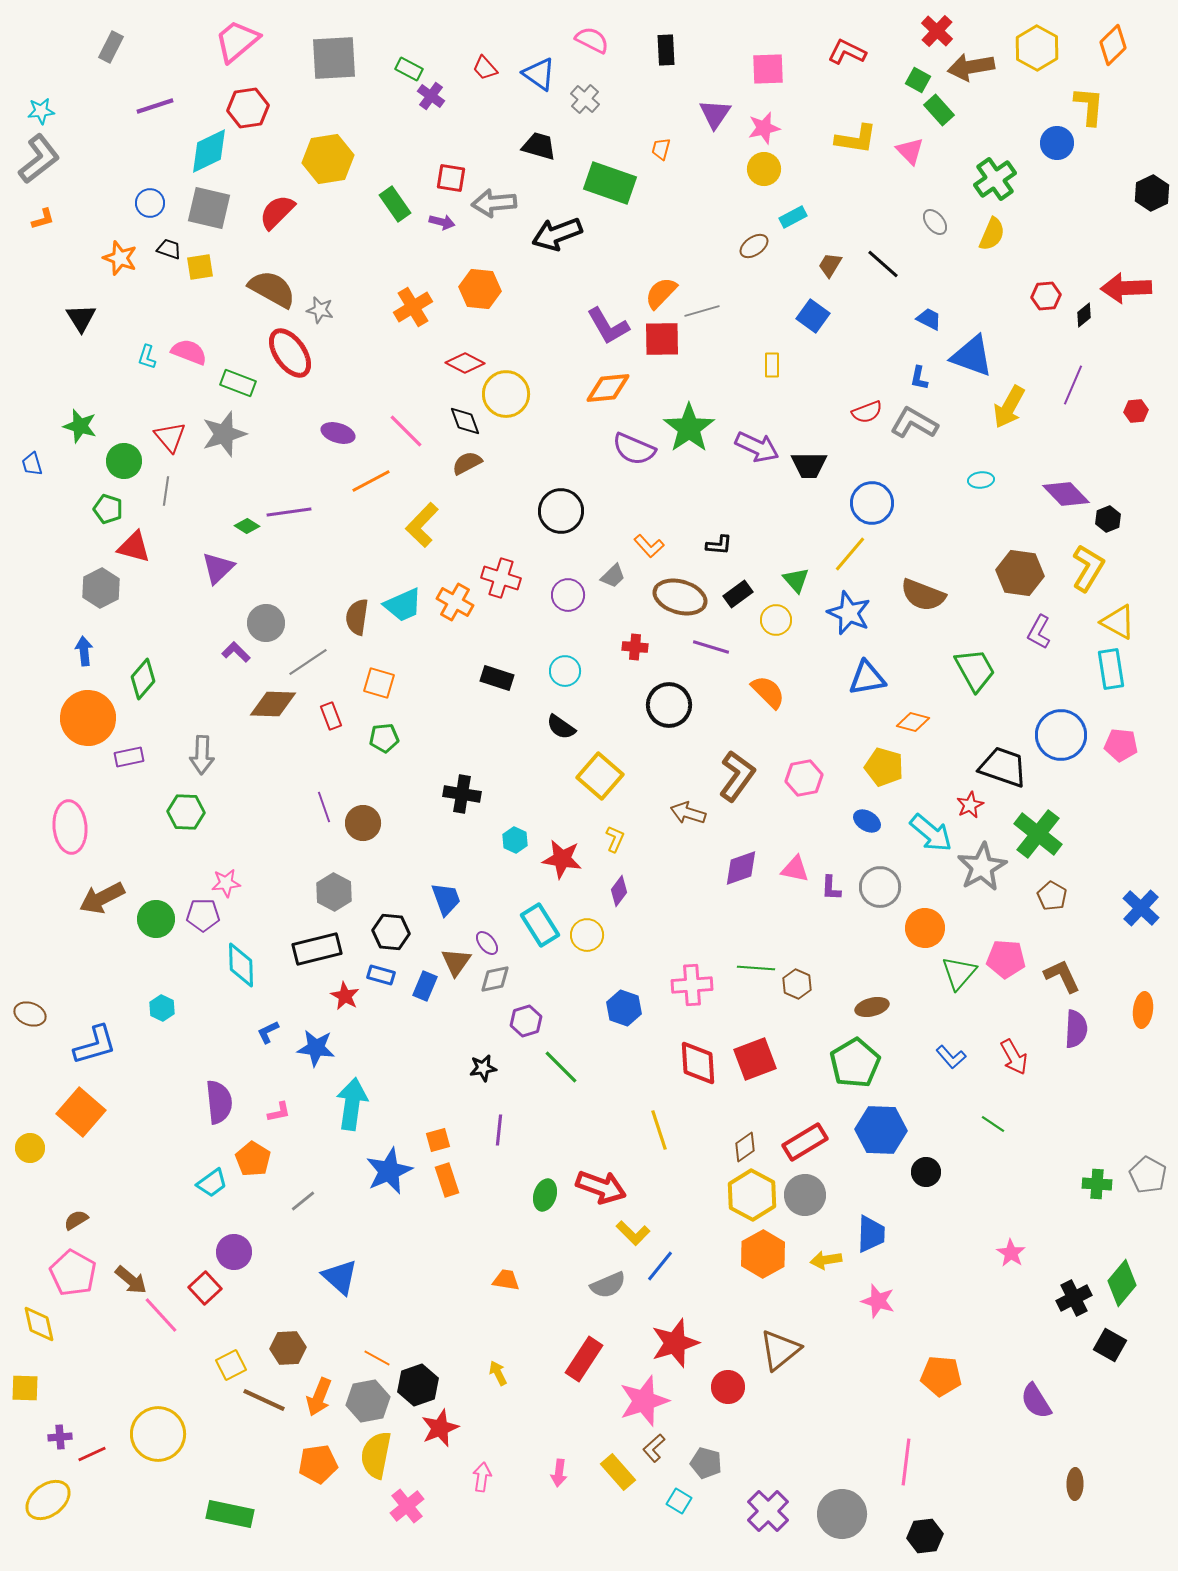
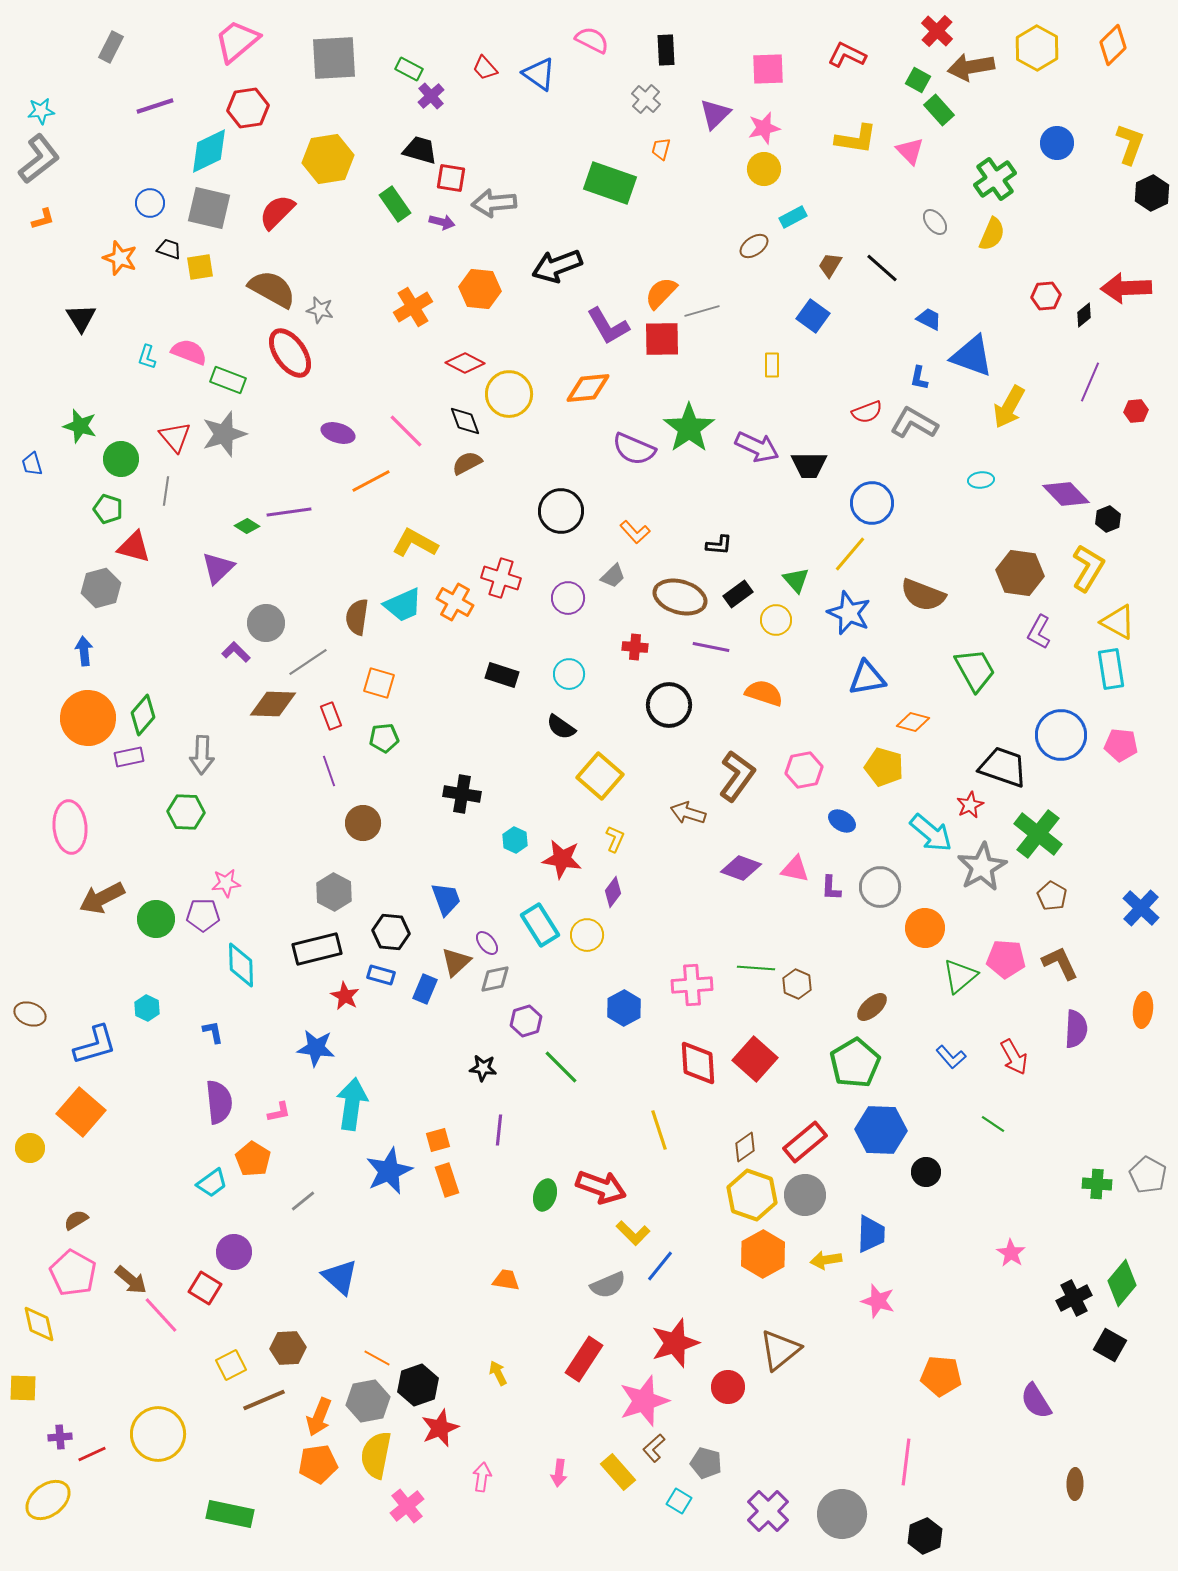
red L-shape at (847, 52): moved 3 px down
purple cross at (431, 96): rotated 12 degrees clockwise
gray cross at (585, 99): moved 61 px right
yellow L-shape at (1089, 106): moved 41 px right, 38 px down; rotated 15 degrees clockwise
purple triangle at (715, 114): rotated 12 degrees clockwise
black trapezoid at (539, 146): moved 119 px left, 4 px down
black arrow at (557, 234): moved 32 px down
black line at (883, 264): moved 1 px left, 4 px down
green rectangle at (238, 383): moved 10 px left, 3 px up
purple line at (1073, 385): moved 17 px right, 3 px up
orange diamond at (608, 388): moved 20 px left
yellow circle at (506, 394): moved 3 px right
red triangle at (170, 437): moved 5 px right
green circle at (124, 461): moved 3 px left, 2 px up
yellow L-shape at (422, 525): moved 7 px left, 18 px down; rotated 75 degrees clockwise
orange L-shape at (649, 546): moved 14 px left, 14 px up
gray hexagon at (101, 588): rotated 12 degrees clockwise
purple circle at (568, 595): moved 3 px down
purple line at (711, 647): rotated 6 degrees counterclockwise
cyan circle at (565, 671): moved 4 px right, 3 px down
black rectangle at (497, 678): moved 5 px right, 3 px up
green diamond at (143, 679): moved 36 px down
orange semicircle at (768, 692): moved 4 px left, 1 px down; rotated 27 degrees counterclockwise
pink hexagon at (804, 778): moved 8 px up
purple line at (324, 807): moved 5 px right, 36 px up
blue ellipse at (867, 821): moved 25 px left
purple diamond at (741, 868): rotated 39 degrees clockwise
purple diamond at (619, 891): moved 6 px left, 1 px down
brown triangle at (456, 962): rotated 12 degrees clockwise
green triangle at (959, 973): moved 1 px right, 3 px down; rotated 9 degrees clockwise
brown L-shape at (1062, 976): moved 2 px left, 13 px up
blue rectangle at (425, 986): moved 3 px down
brown ellipse at (872, 1007): rotated 28 degrees counterclockwise
cyan hexagon at (162, 1008): moved 15 px left
blue hexagon at (624, 1008): rotated 12 degrees clockwise
blue L-shape at (268, 1032): moved 55 px left; rotated 105 degrees clockwise
red square at (755, 1059): rotated 27 degrees counterclockwise
black star at (483, 1068): rotated 16 degrees clockwise
red rectangle at (805, 1142): rotated 9 degrees counterclockwise
yellow hexagon at (752, 1195): rotated 9 degrees counterclockwise
red square at (205, 1288): rotated 16 degrees counterclockwise
yellow square at (25, 1388): moved 2 px left
orange arrow at (319, 1397): moved 20 px down
brown line at (264, 1400): rotated 48 degrees counterclockwise
black hexagon at (925, 1536): rotated 16 degrees counterclockwise
